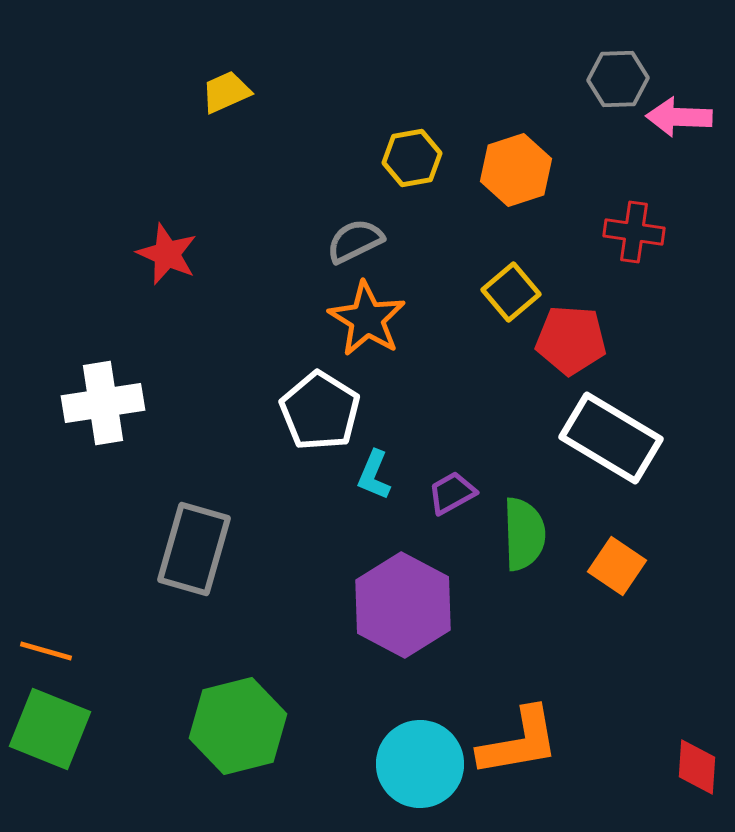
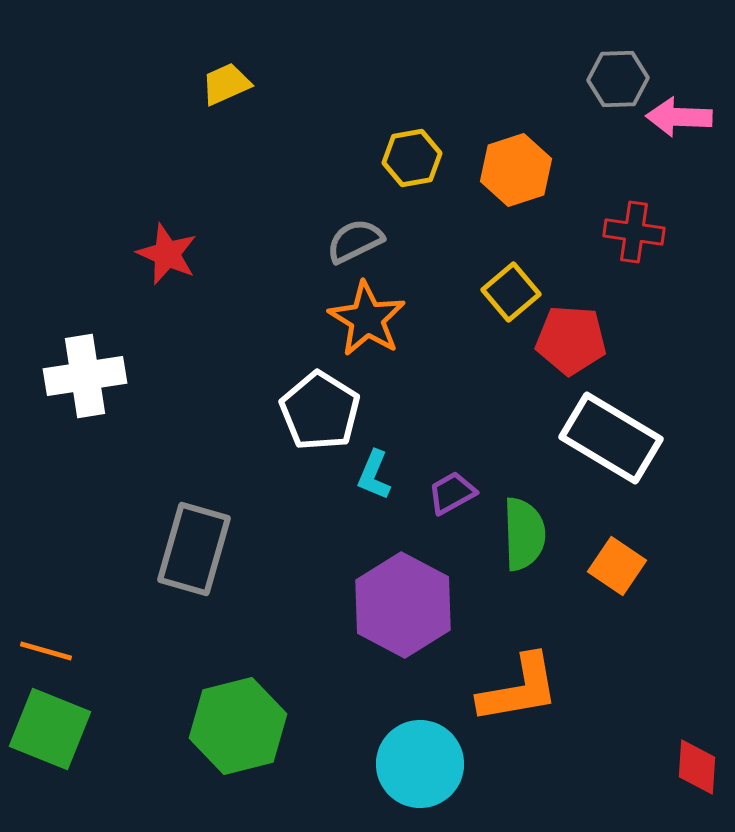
yellow trapezoid: moved 8 px up
white cross: moved 18 px left, 27 px up
orange L-shape: moved 53 px up
